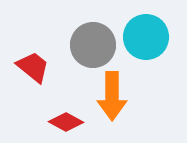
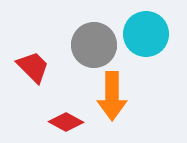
cyan circle: moved 3 px up
gray circle: moved 1 px right
red trapezoid: rotated 6 degrees clockwise
